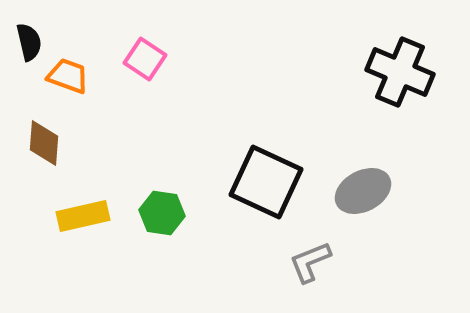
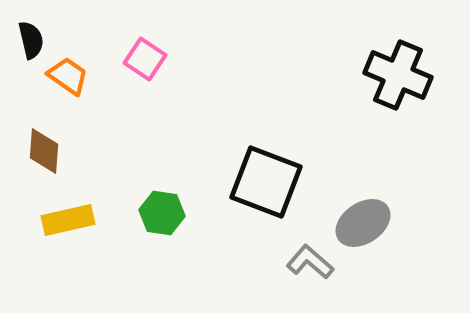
black semicircle: moved 2 px right, 2 px up
black cross: moved 2 px left, 3 px down
orange trapezoid: rotated 15 degrees clockwise
brown diamond: moved 8 px down
black square: rotated 4 degrees counterclockwise
gray ellipse: moved 32 px down; rotated 6 degrees counterclockwise
yellow rectangle: moved 15 px left, 4 px down
gray L-shape: rotated 63 degrees clockwise
